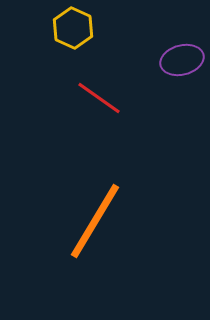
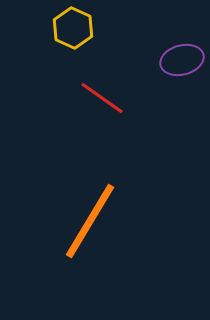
red line: moved 3 px right
orange line: moved 5 px left
